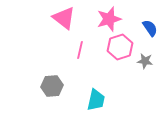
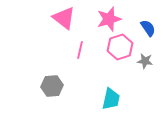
blue semicircle: moved 2 px left
cyan trapezoid: moved 15 px right, 1 px up
